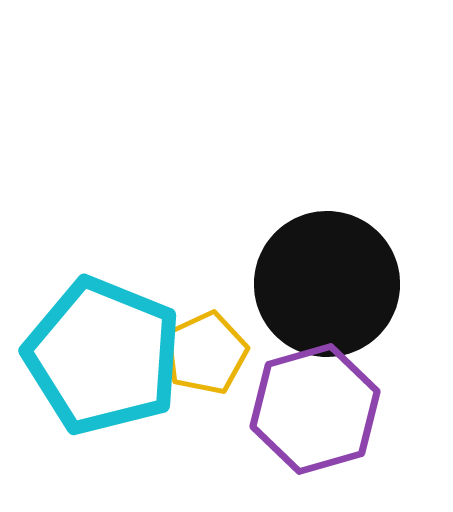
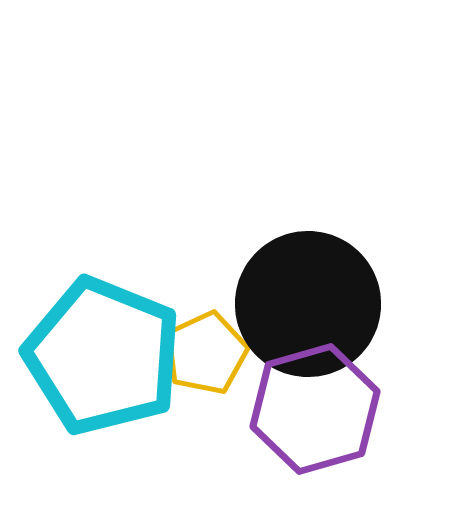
black circle: moved 19 px left, 20 px down
